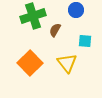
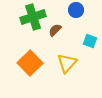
green cross: moved 1 px down
brown semicircle: rotated 16 degrees clockwise
cyan square: moved 5 px right; rotated 16 degrees clockwise
yellow triangle: rotated 20 degrees clockwise
